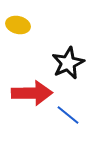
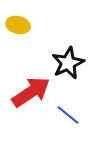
red arrow: moved 1 px left, 1 px up; rotated 33 degrees counterclockwise
